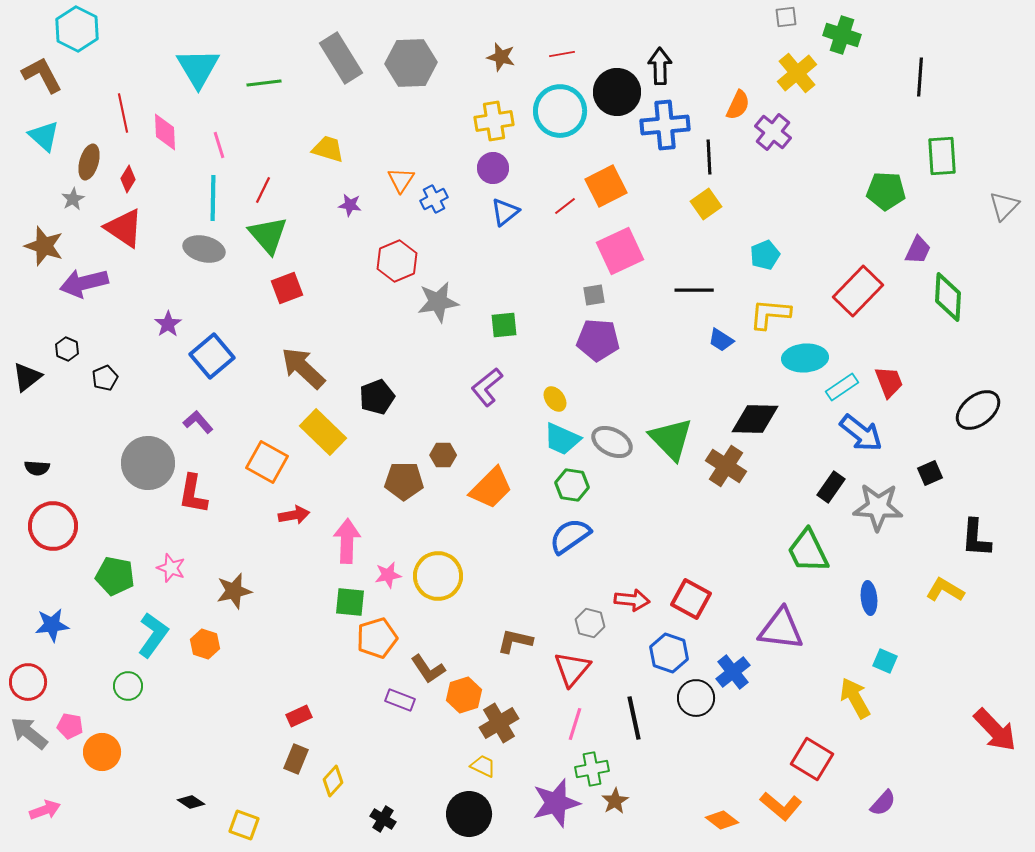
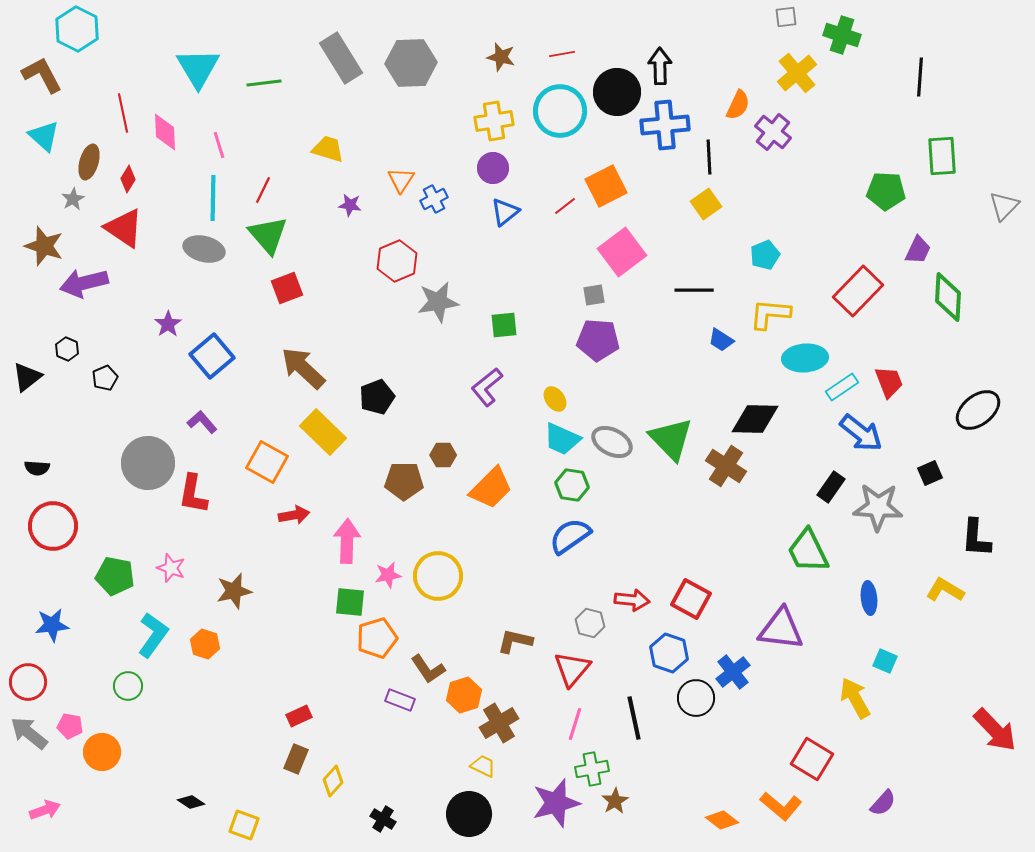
pink square at (620, 251): moved 2 px right, 1 px down; rotated 12 degrees counterclockwise
purple L-shape at (198, 422): moved 4 px right
